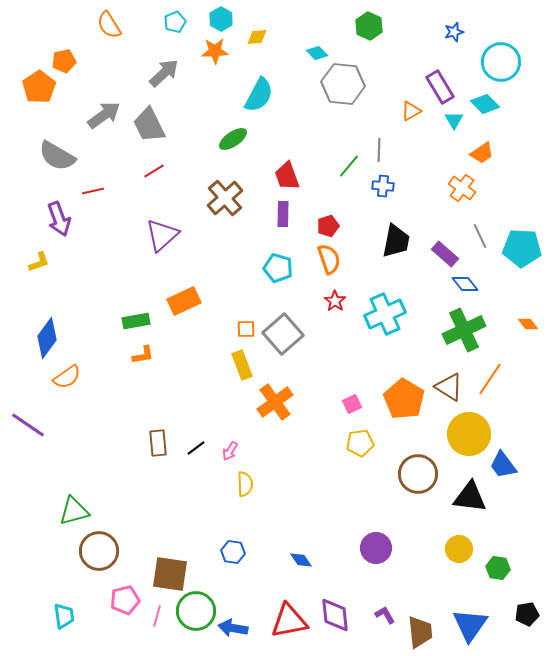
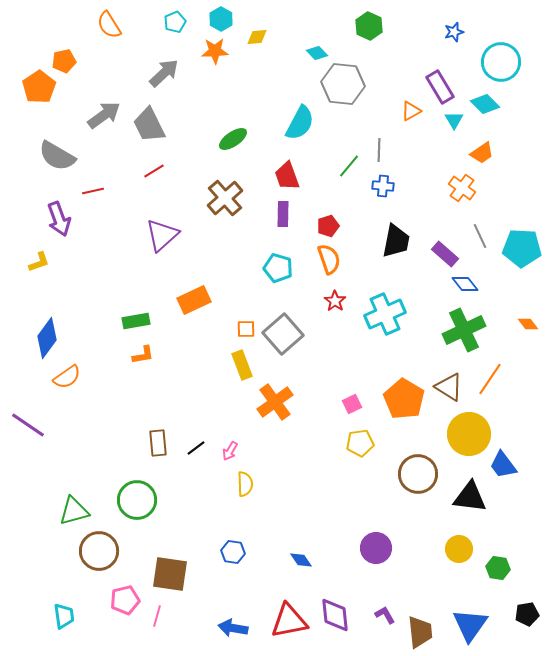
cyan semicircle at (259, 95): moved 41 px right, 28 px down
orange rectangle at (184, 301): moved 10 px right, 1 px up
green circle at (196, 611): moved 59 px left, 111 px up
